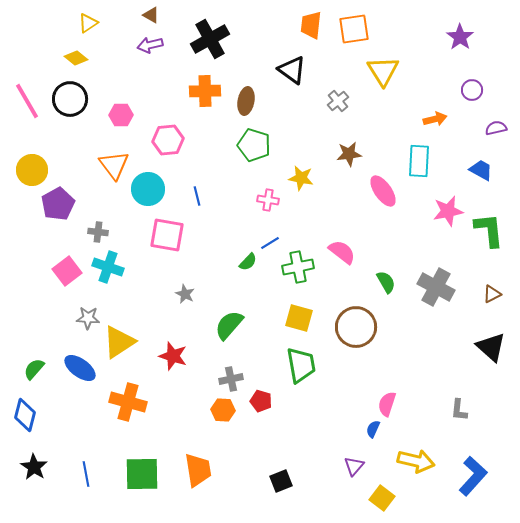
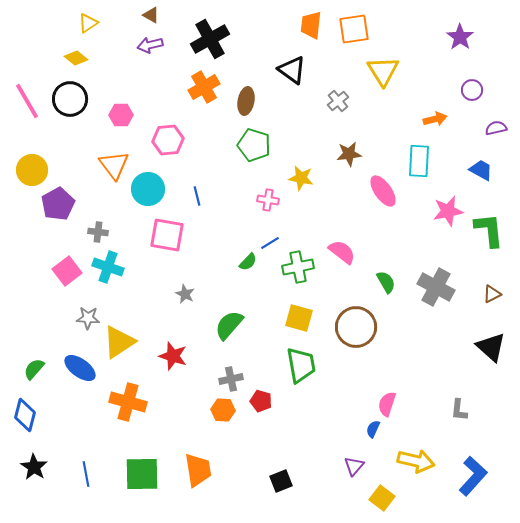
orange cross at (205, 91): moved 1 px left, 4 px up; rotated 28 degrees counterclockwise
